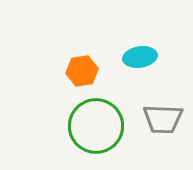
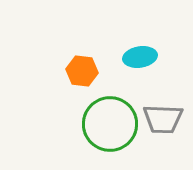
orange hexagon: rotated 16 degrees clockwise
green circle: moved 14 px right, 2 px up
